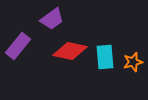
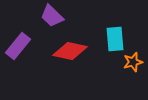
purple trapezoid: moved 3 px up; rotated 80 degrees clockwise
cyan rectangle: moved 10 px right, 18 px up
